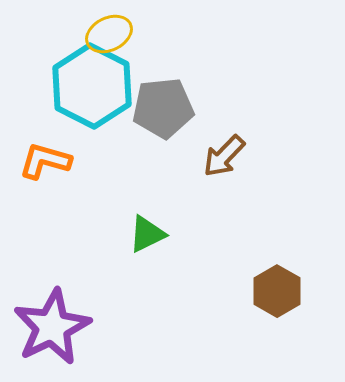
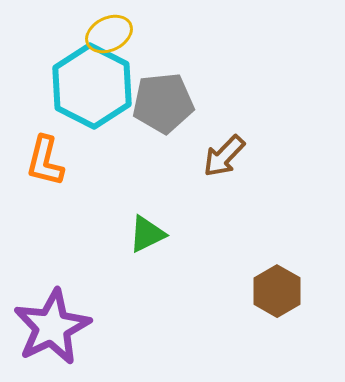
gray pentagon: moved 5 px up
orange L-shape: rotated 92 degrees counterclockwise
